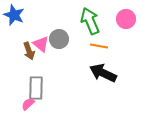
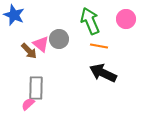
brown arrow: rotated 24 degrees counterclockwise
